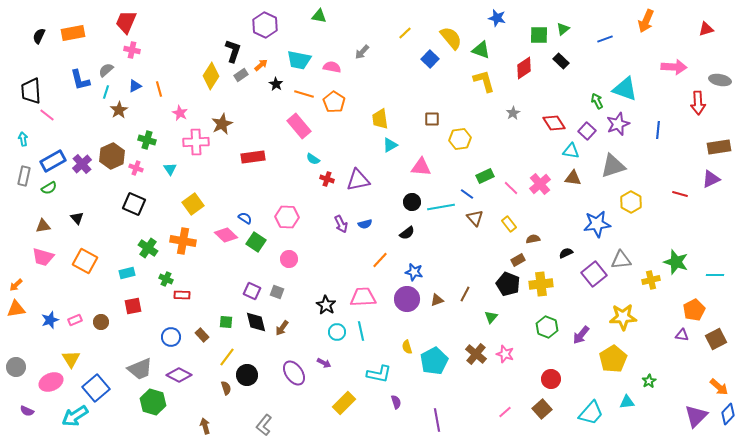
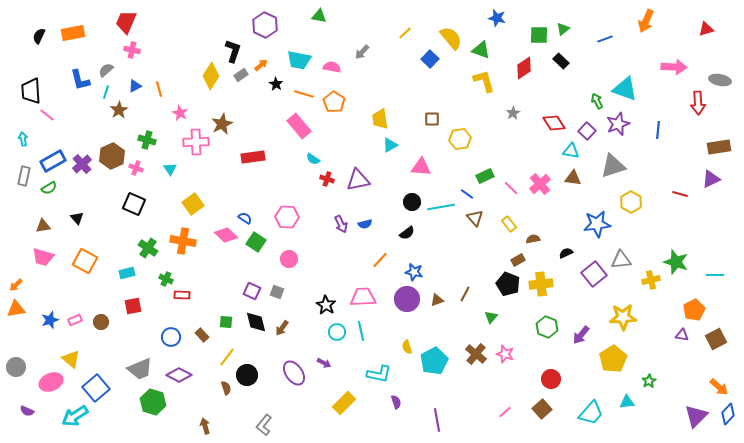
yellow triangle at (71, 359): rotated 18 degrees counterclockwise
